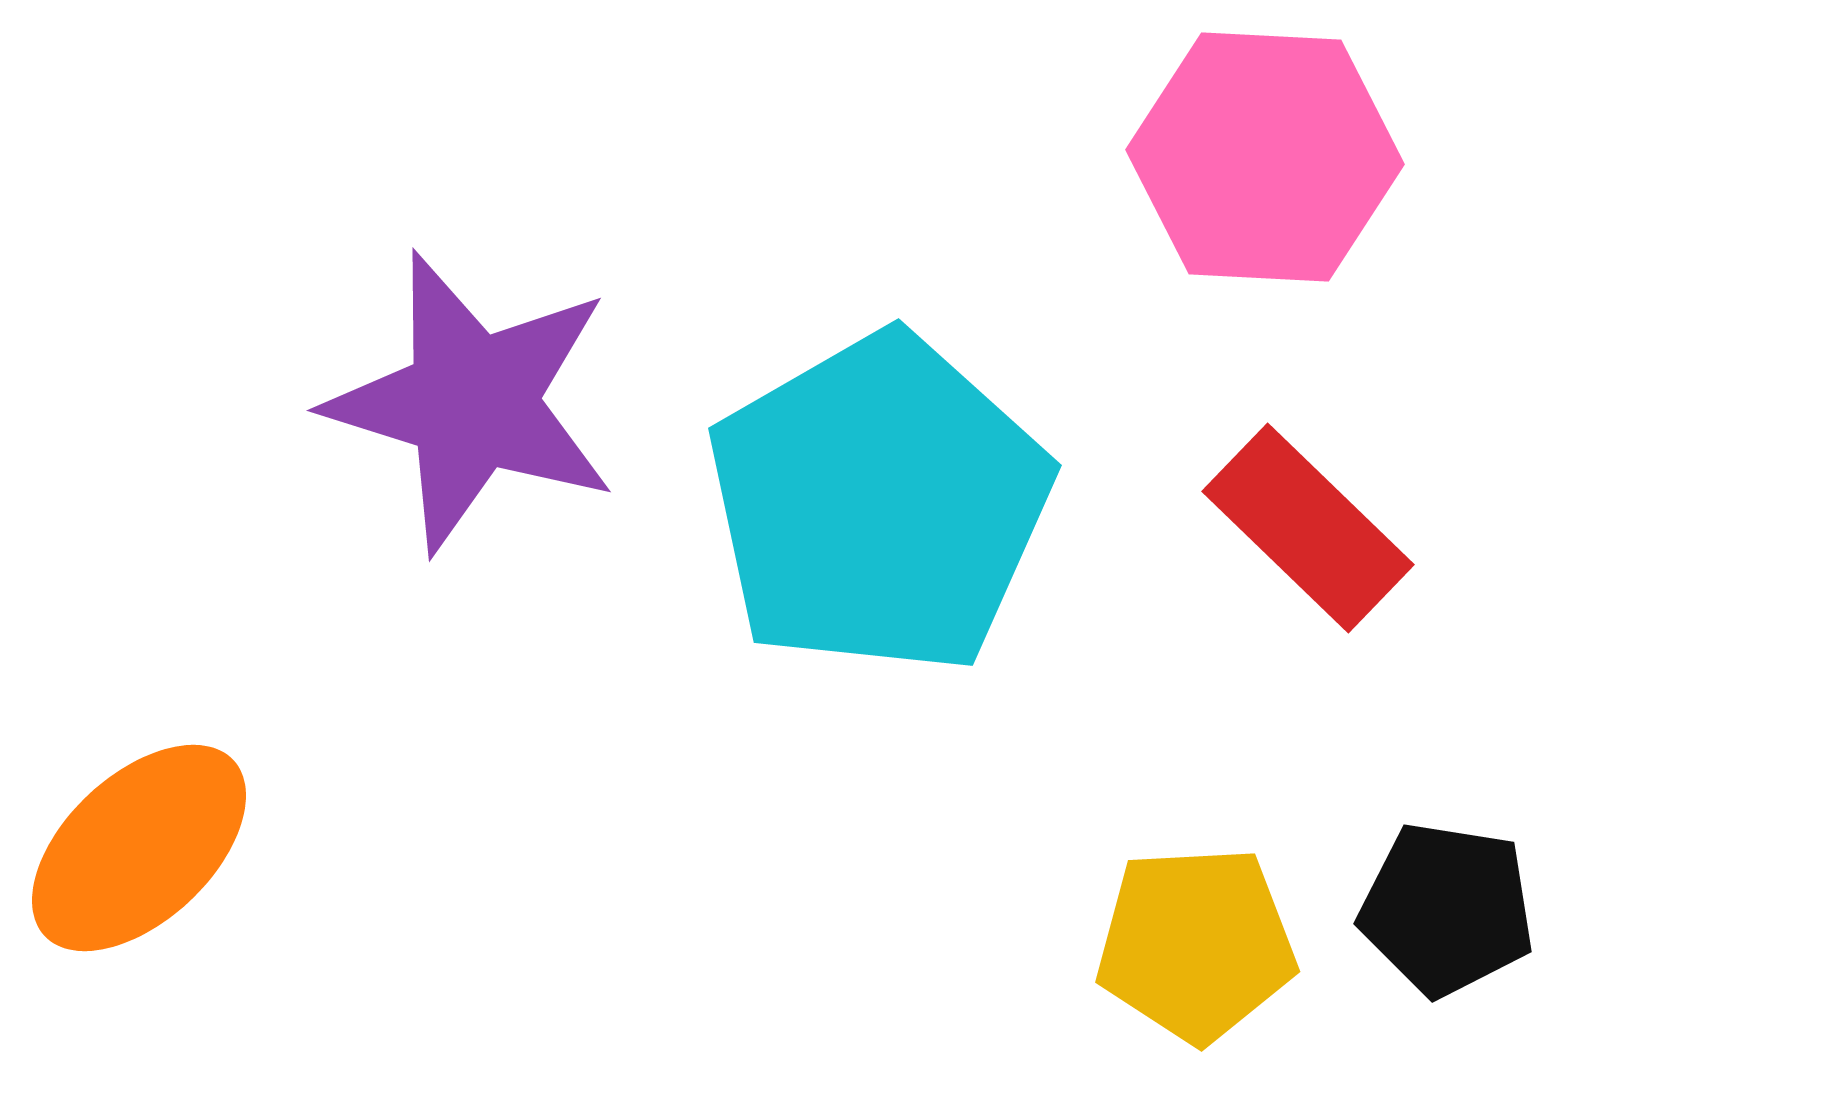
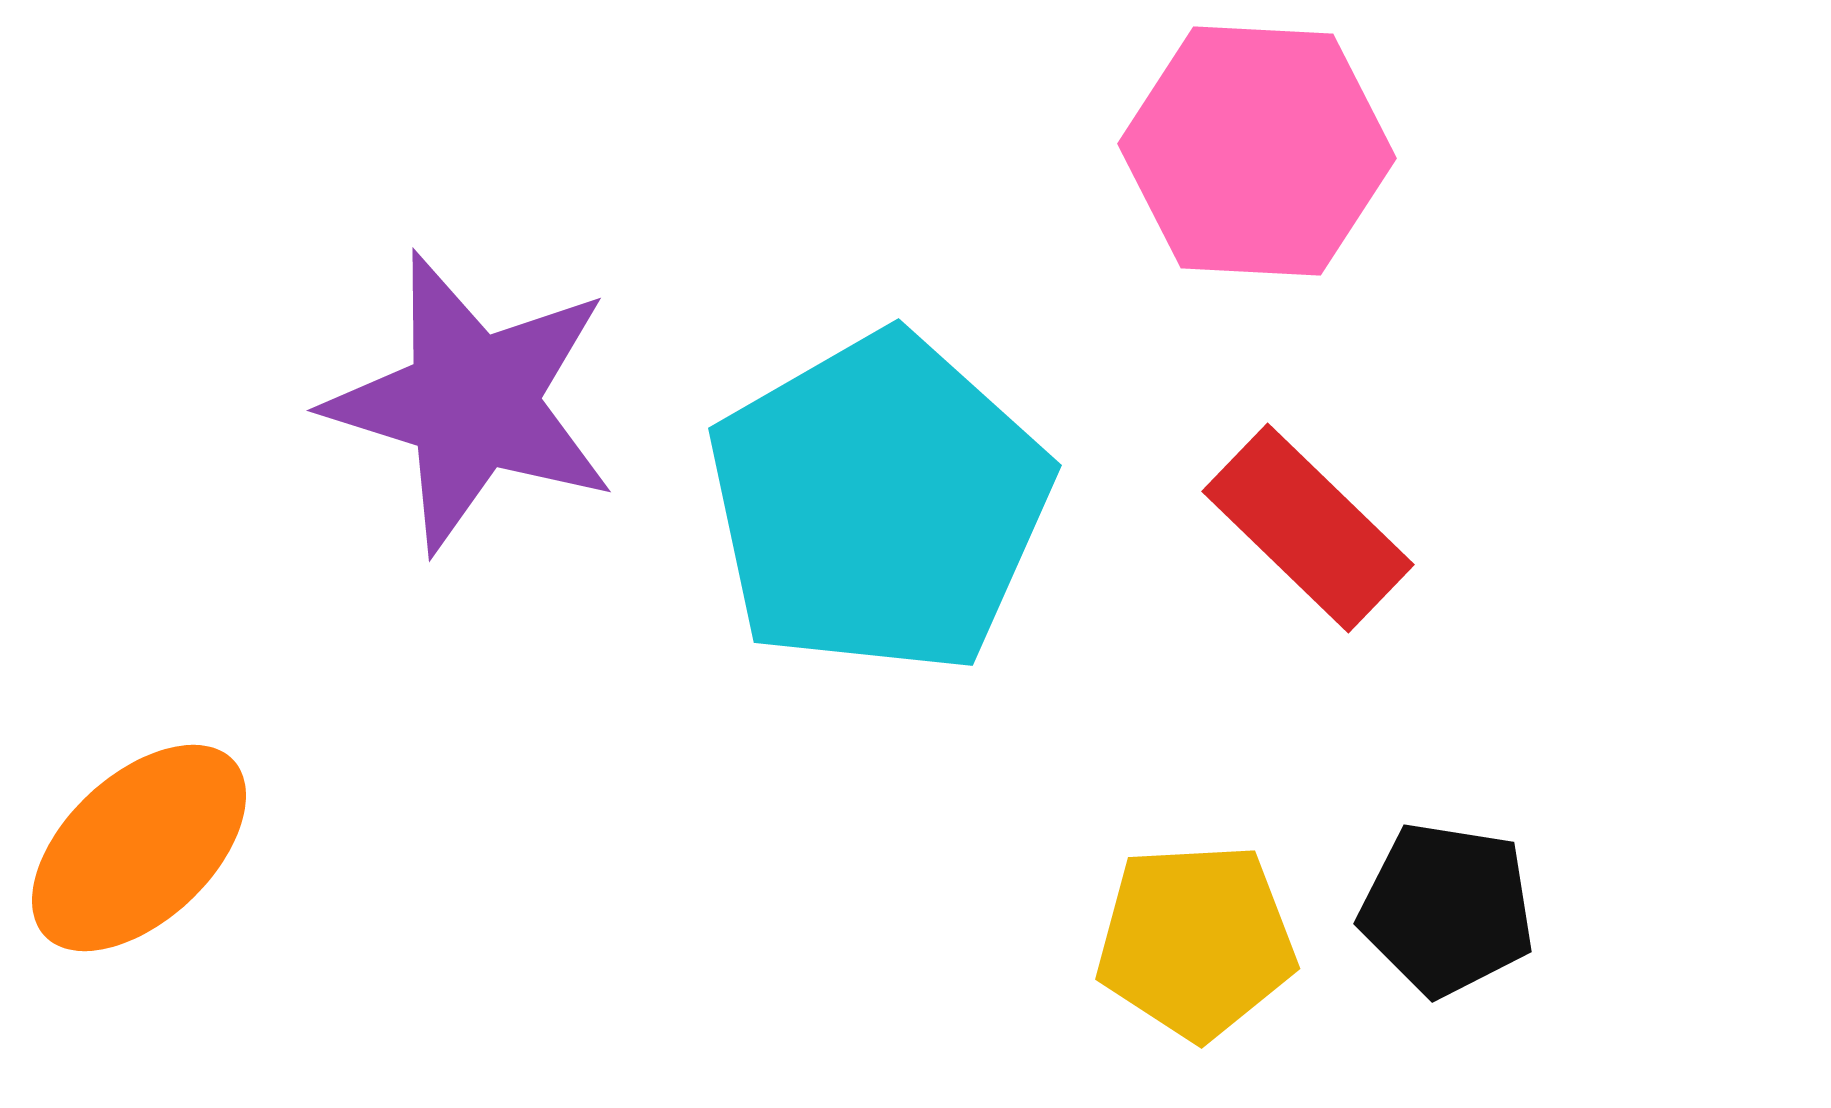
pink hexagon: moved 8 px left, 6 px up
yellow pentagon: moved 3 px up
